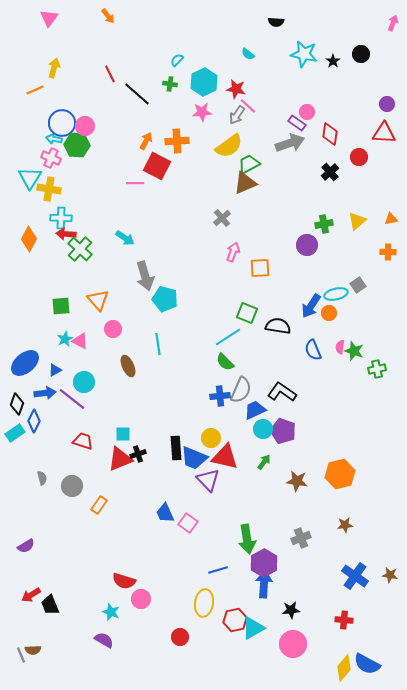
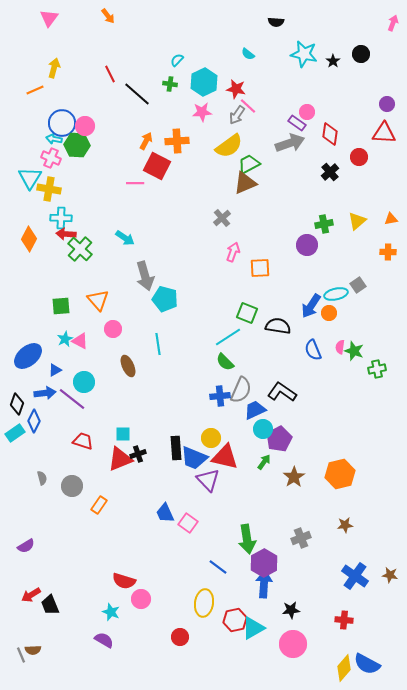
blue ellipse at (25, 363): moved 3 px right, 7 px up
purple pentagon at (283, 431): moved 4 px left, 8 px down; rotated 25 degrees clockwise
brown star at (297, 481): moved 3 px left, 4 px up; rotated 30 degrees clockwise
blue line at (218, 570): moved 3 px up; rotated 54 degrees clockwise
